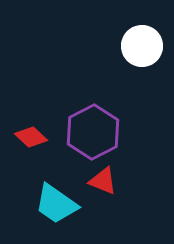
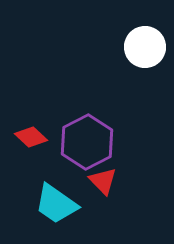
white circle: moved 3 px right, 1 px down
purple hexagon: moved 6 px left, 10 px down
red triangle: rotated 24 degrees clockwise
